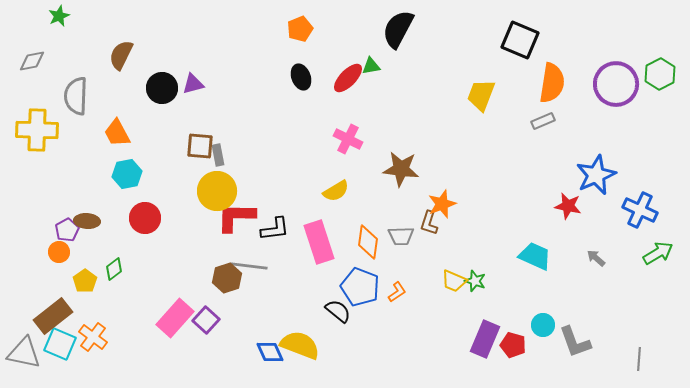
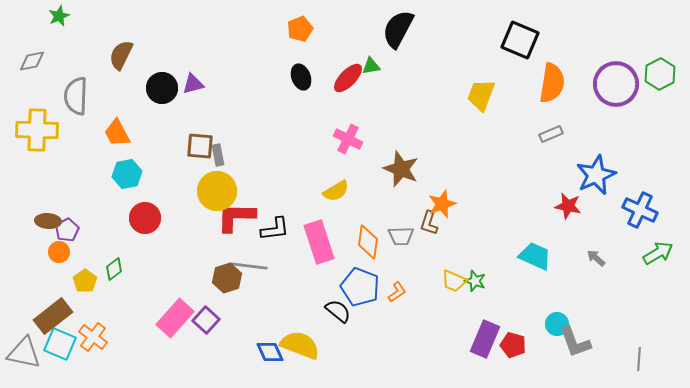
gray rectangle at (543, 121): moved 8 px right, 13 px down
brown star at (401, 169): rotated 15 degrees clockwise
brown ellipse at (87, 221): moved 39 px left
cyan circle at (543, 325): moved 14 px right, 1 px up
